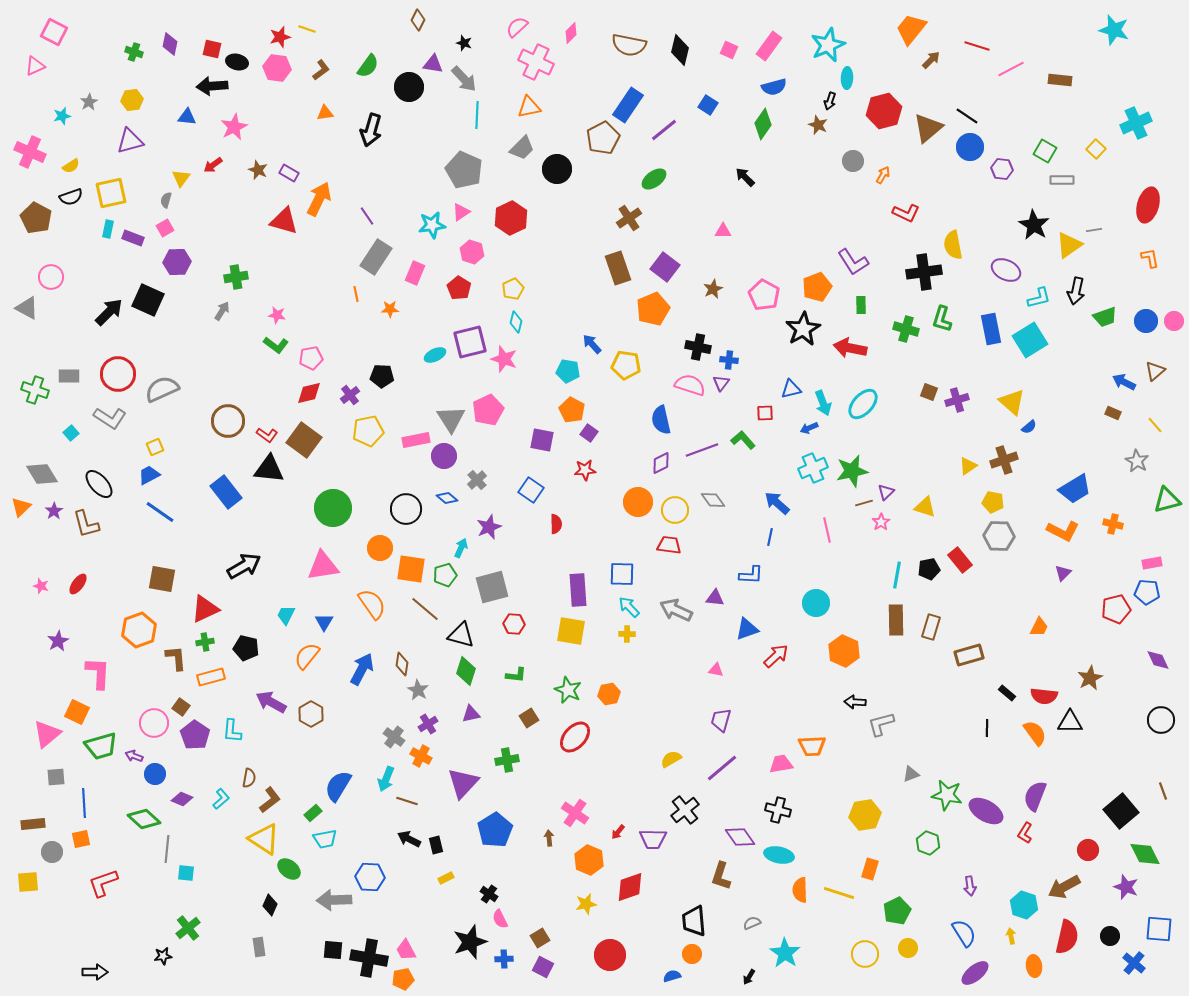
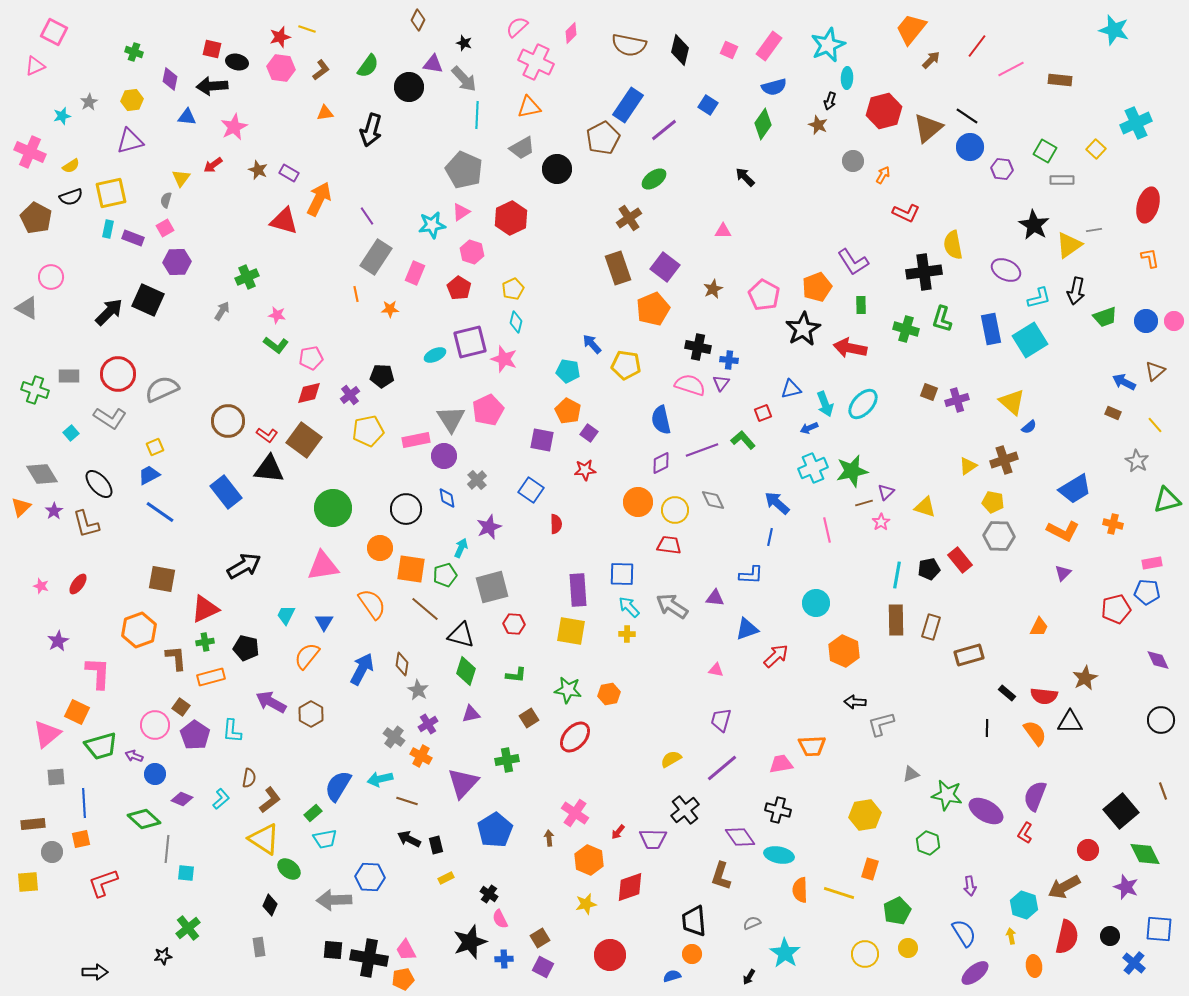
purple diamond at (170, 44): moved 35 px down
red line at (977, 46): rotated 70 degrees counterclockwise
pink hexagon at (277, 68): moved 4 px right
gray trapezoid at (522, 148): rotated 16 degrees clockwise
green cross at (236, 277): moved 11 px right; rotated 15 degrees counterclockwise
cyan arrow at (823, 403): moved 2 px right, 1 px down
orange pentagon at (572, 410): moved 4 px left, 1 px down
red square at (765, 413): moved 2 px left; rotated 18 degrees counterclockwise
blue diamond at (447, 498): rotated 40 degrees clockwise
gray diamond at (713, 500): rotated 10 degrees clockwise
gray arrow at (676, 610): moved 4 px left, 4 px up; rotated 8 degrees clockwise
brown star at (1090, 678): moved 5 px left
green star at (568, 690): rotated 16 degrees counterclockwise
pink circle at (154, 723): moved 1 px right, 2 px down
cyan arrow at (386, 779): moved 6 px left; rotated 55 degrees clockwise
